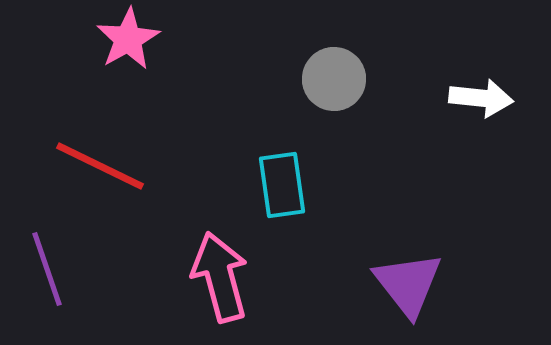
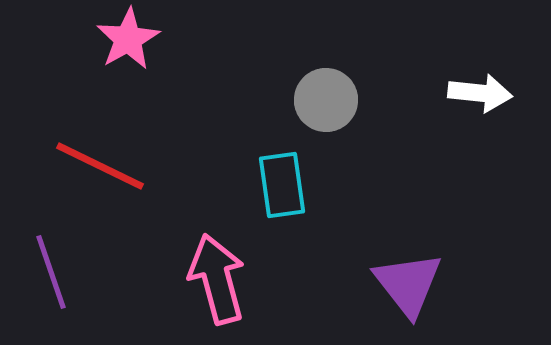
gray circle: moved 8 px left, 21 px down
white arrow: moved 1 px left, 5 px up
purple line: moved 4 px right, 3 px down
pink arrow: moved 3 px left, 2 px down
